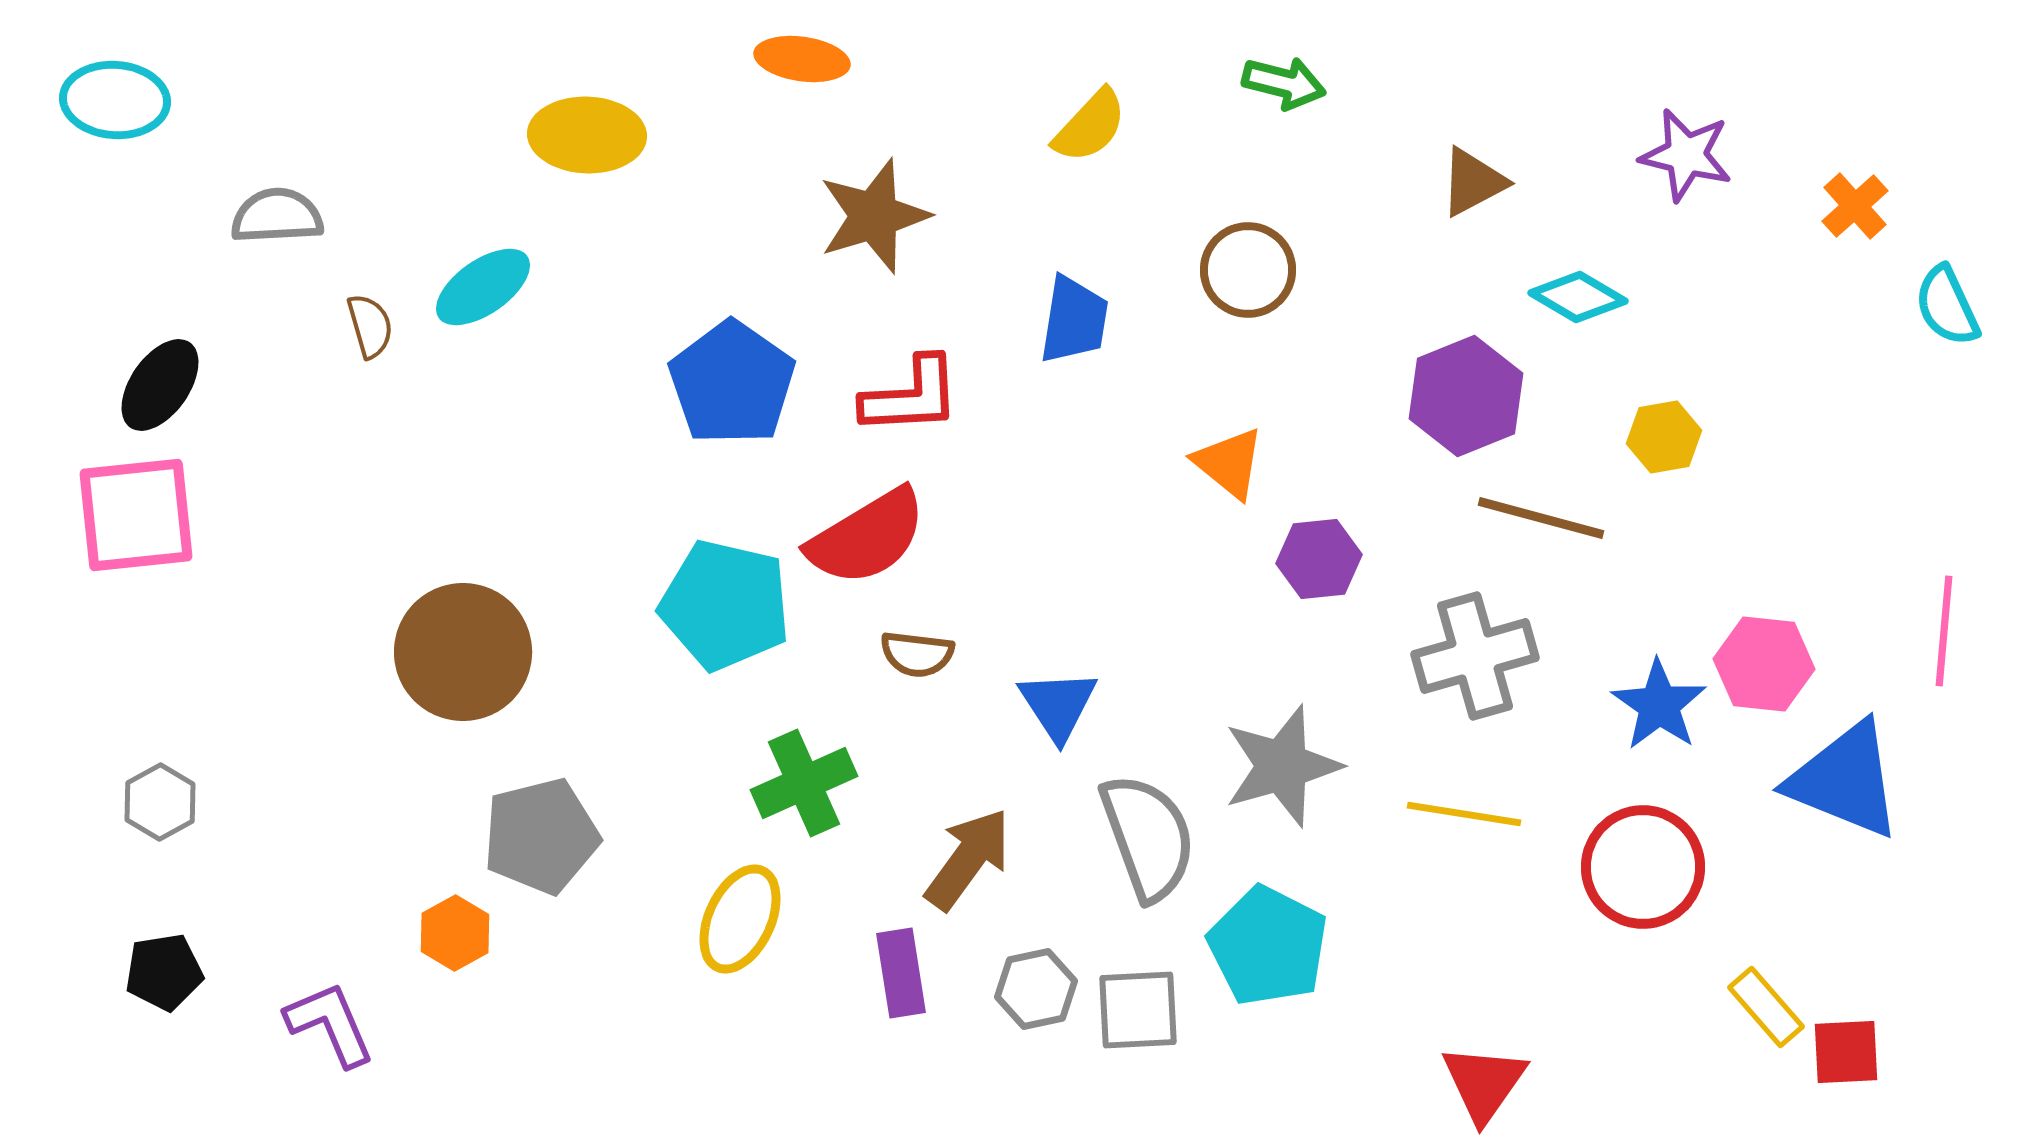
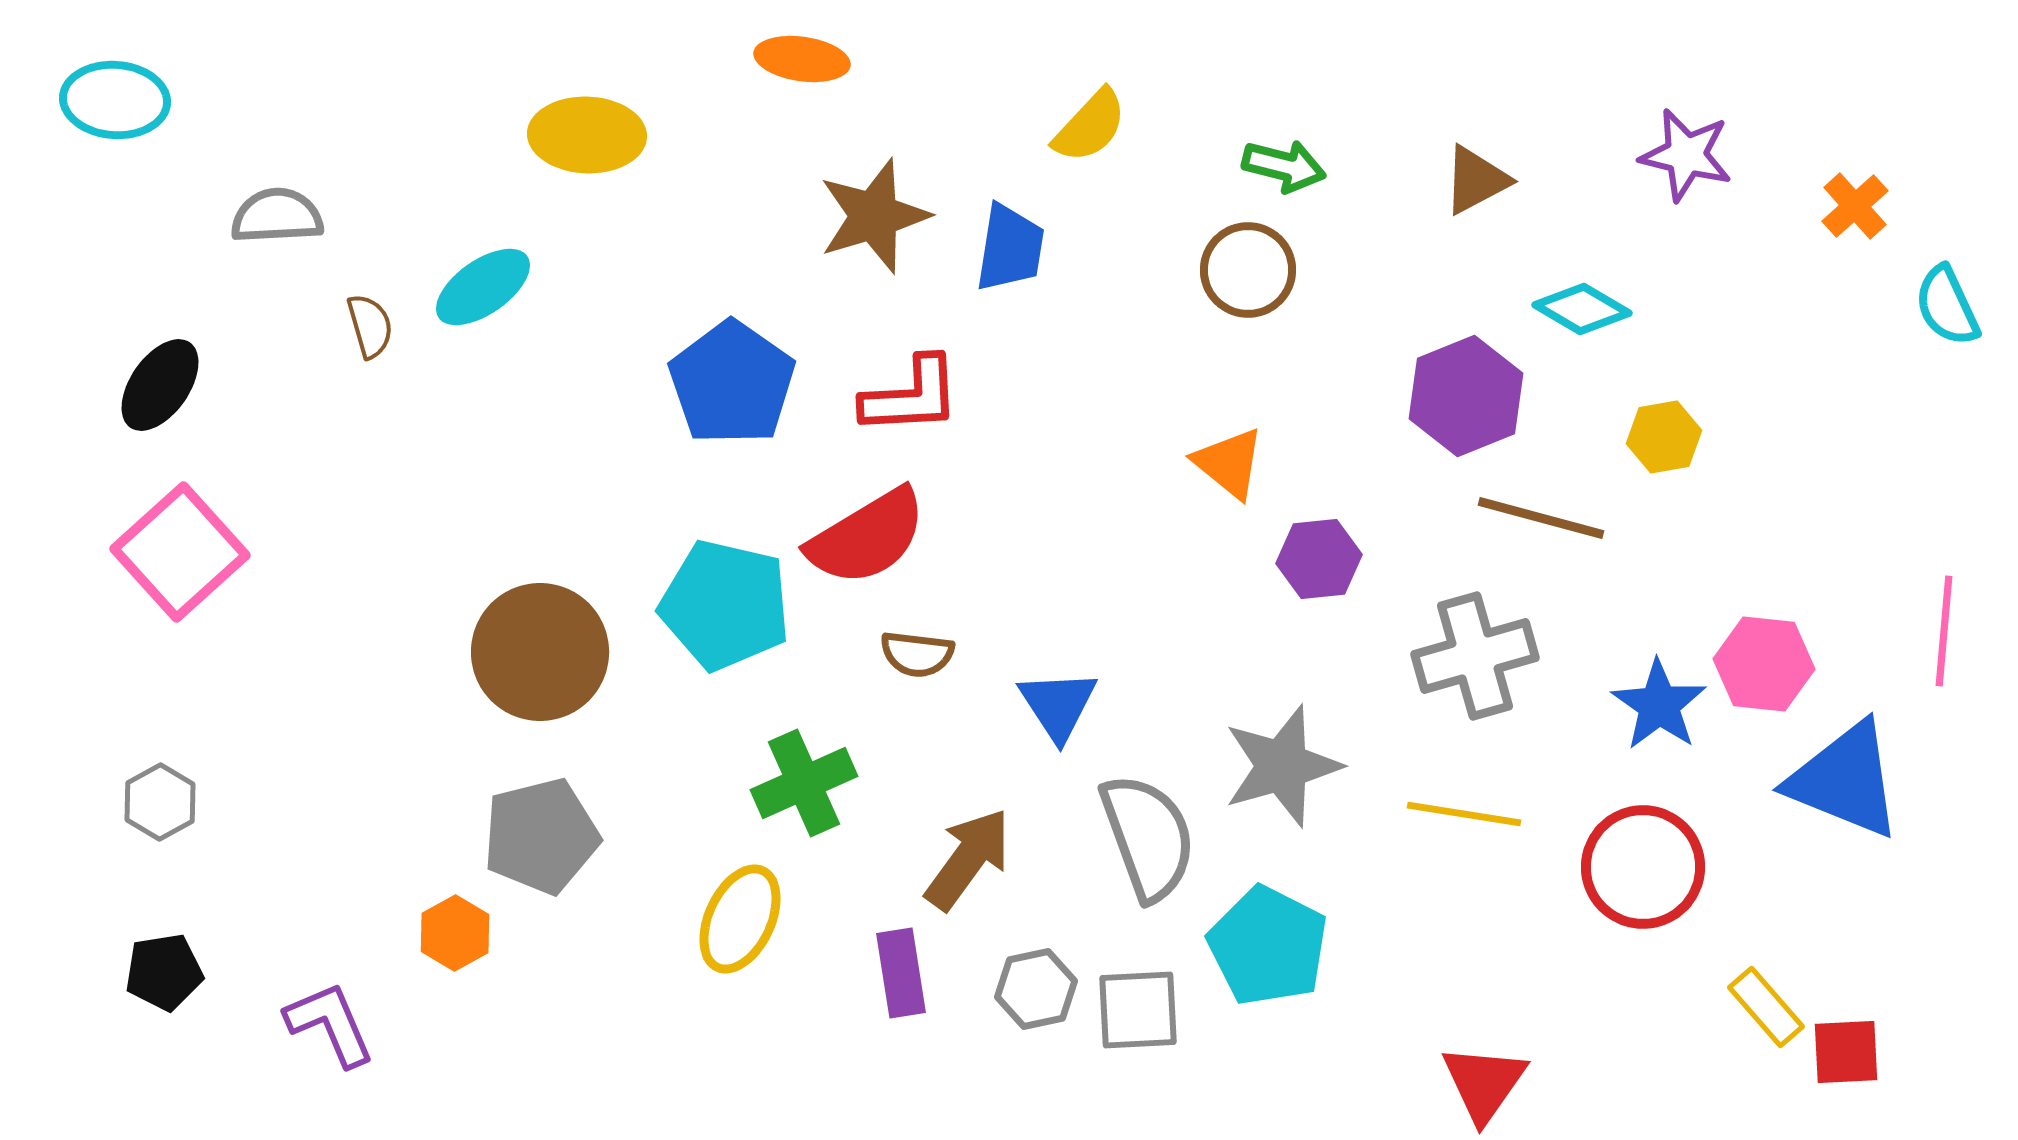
green arrow at (1284, 83): moved 83 px down
brown triangle at (1473, 182): moved 3 px right, 2 px up
cyan diamond at (1578, 297): moved 4 px right, 12 px down
blue trapezoid at (1074, 320): moved 64 px left, 72 px up
pink square at (136, 515): moved 44 px right, 37 px down; rotated 36 degrees counterclockwise
brown circle at (463, 652): moved 77 px right
